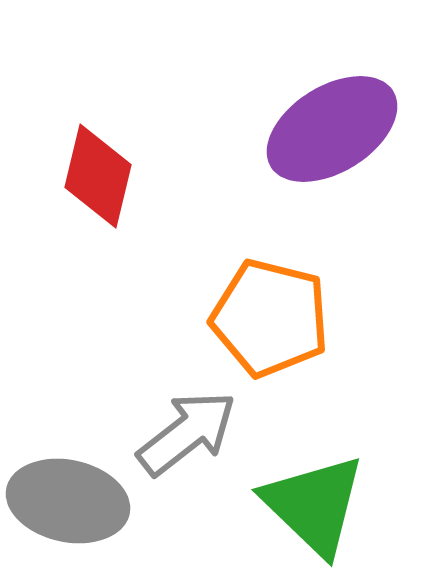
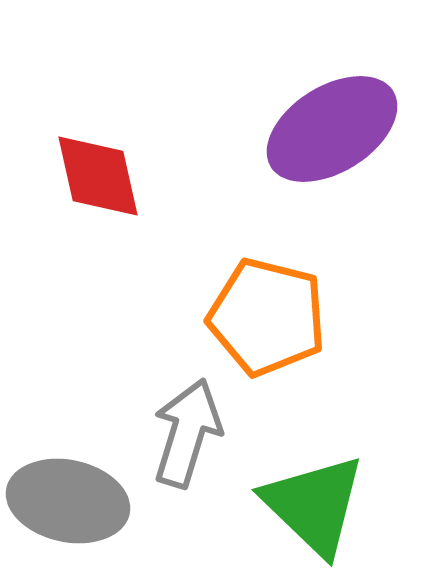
red diamond: rotated 26 degrees counterclockwise
orange pentagon: moved 3 px left, 1 px up
gray arrow: rotated 35 degrees counterclockwise
